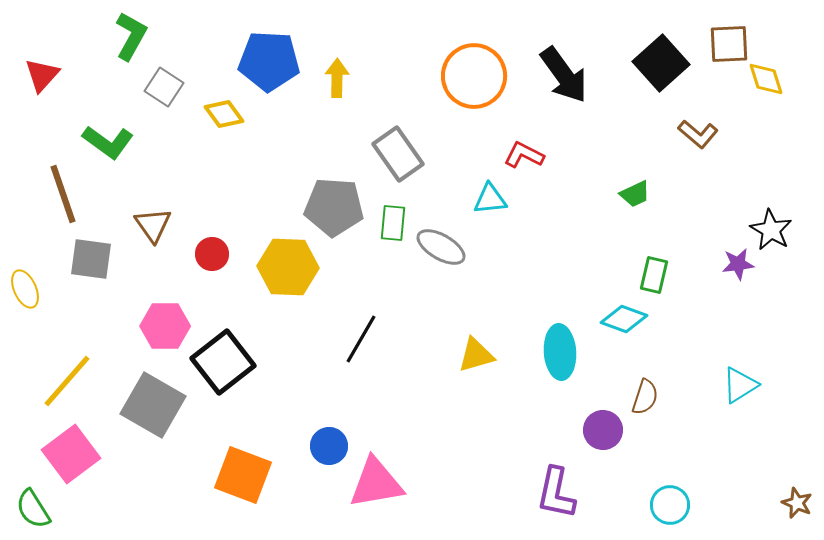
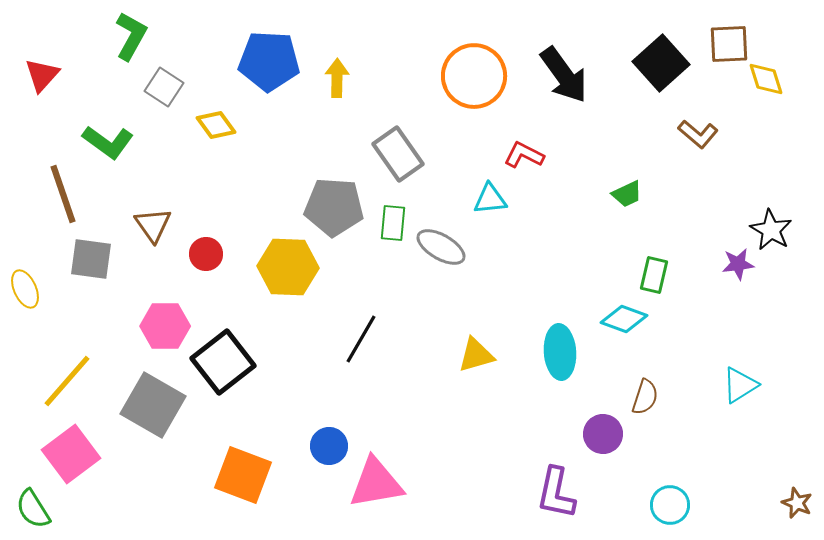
yellow diamond at (224, 114): moved 8 px left, 11 px down
green trapezoid at (635, 194): moved 8 px left
red circle at (212, 254): moved 6 px left
purple circle at (603, 430): moved 4 px down
